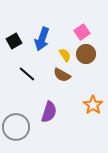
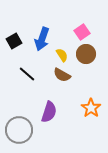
yellow semicircle: moved 3 px left
orange star: moved 2 px left, 3 px down
gray circle: moved 3 px right, 3 px down
